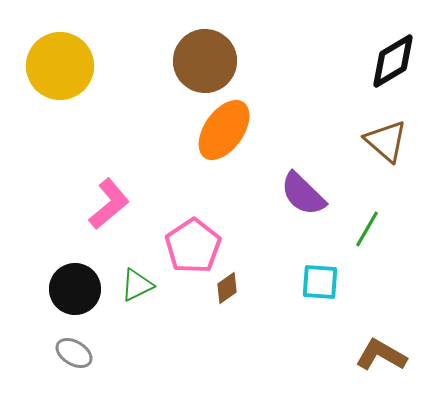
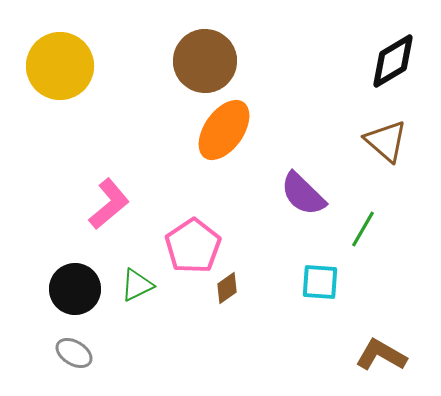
green line: moved 4 px left
